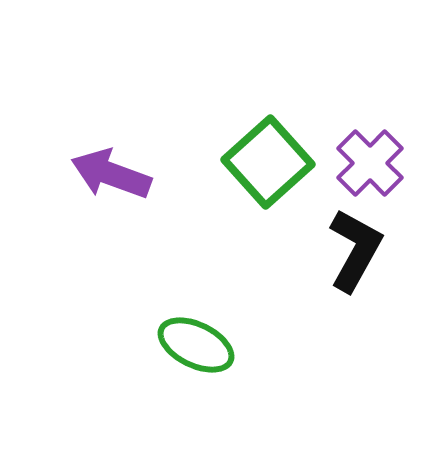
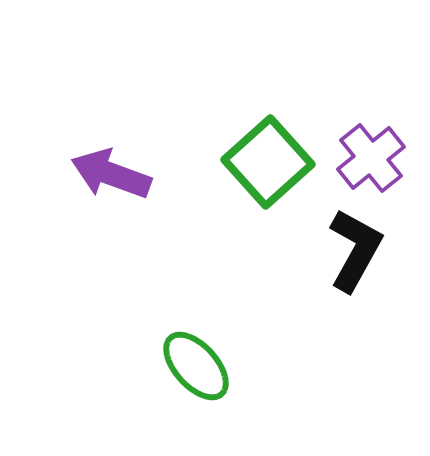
purple cross: moved 1 px right, 5 px up; rotated 6 degrees clockwise
green ellipse: moved 21 px down; rotated 22 degrees clockwise
